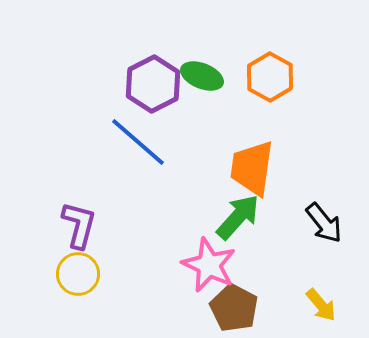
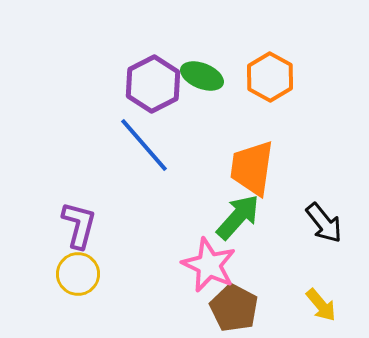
blue line: moved 6 px right, 3 px down; rotated 8 degrees clockwise
